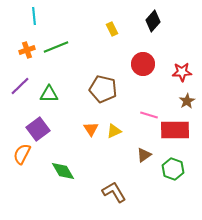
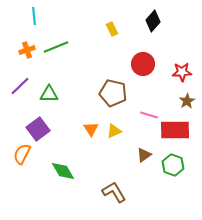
brown pentagon: moved 10 px right, 4 px down
green hexagon: moved 4 px up
